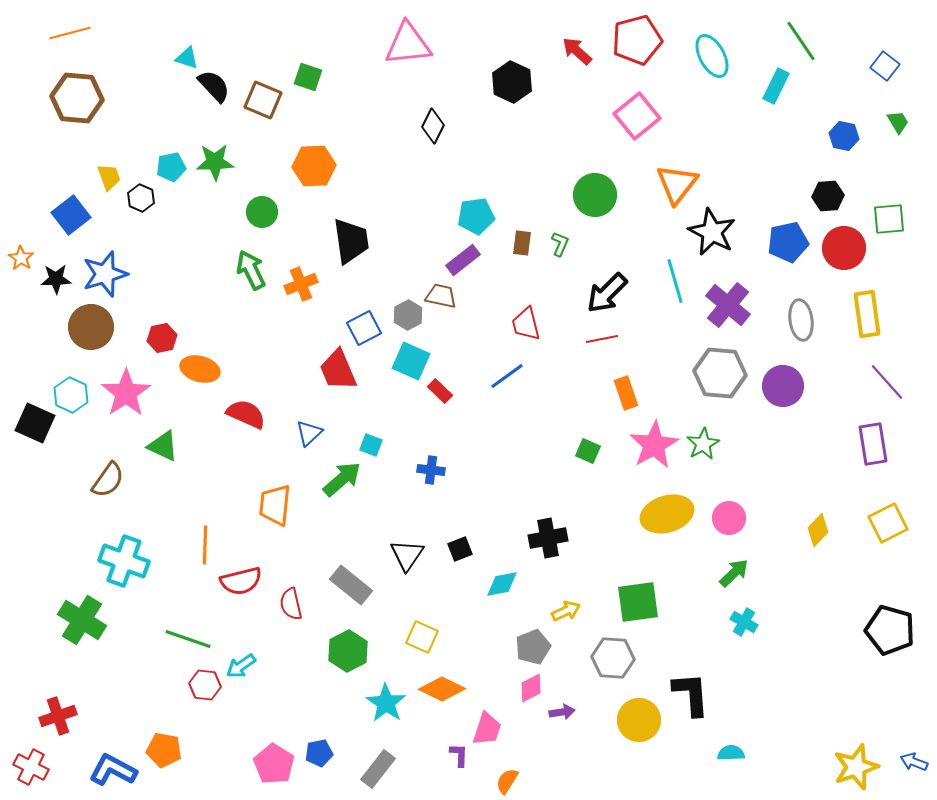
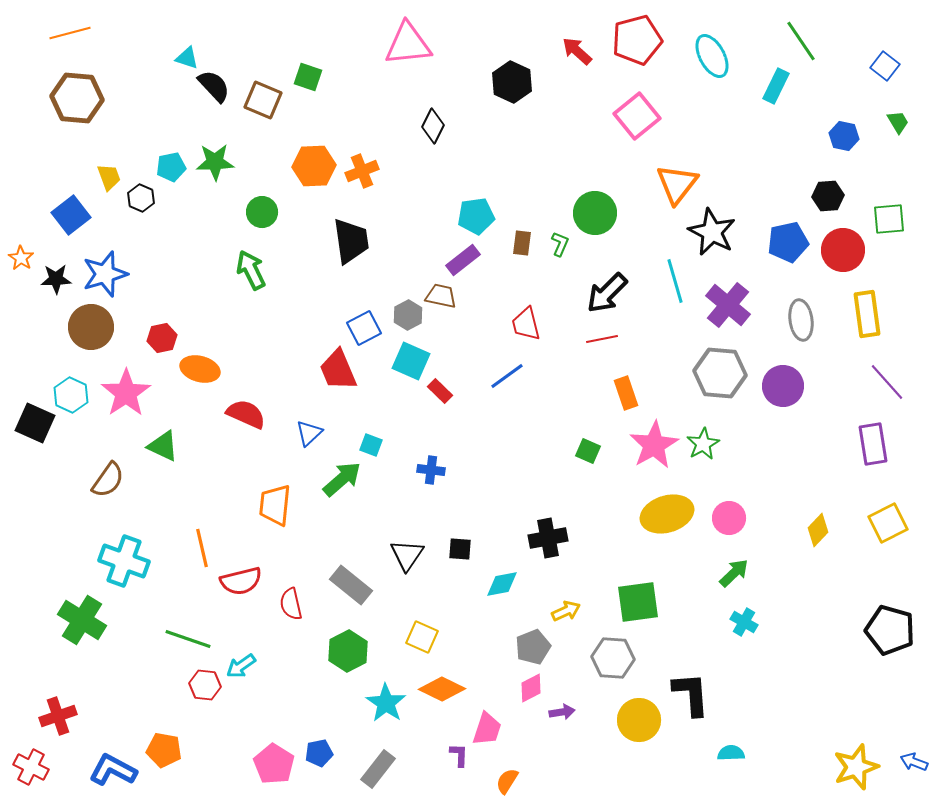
green circle at (595, 195): moved 18 px down
red circle at (844, 248): moved 1 px left, 2 px down
orange cross at (301, 284): moved 61 px right, 113 px up
orange line at (205, 545): moved 3 px left, 3 px down; rotated 15 degrees counterclockwise
black square at (460, 549): rotated 25 degrees clockwise
